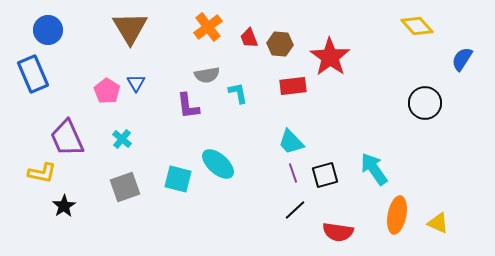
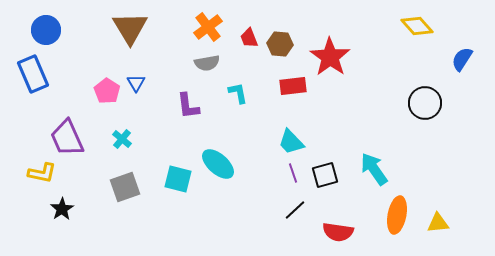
blue circle: moved 2 px left
gray semicircle: moved 12 px up
black star: moved 2 px left, 3 px down
yellow triangle: rotated 30 degrees counterclockwise
